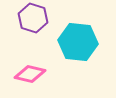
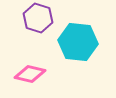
purple hexagon: moved 5 px right
